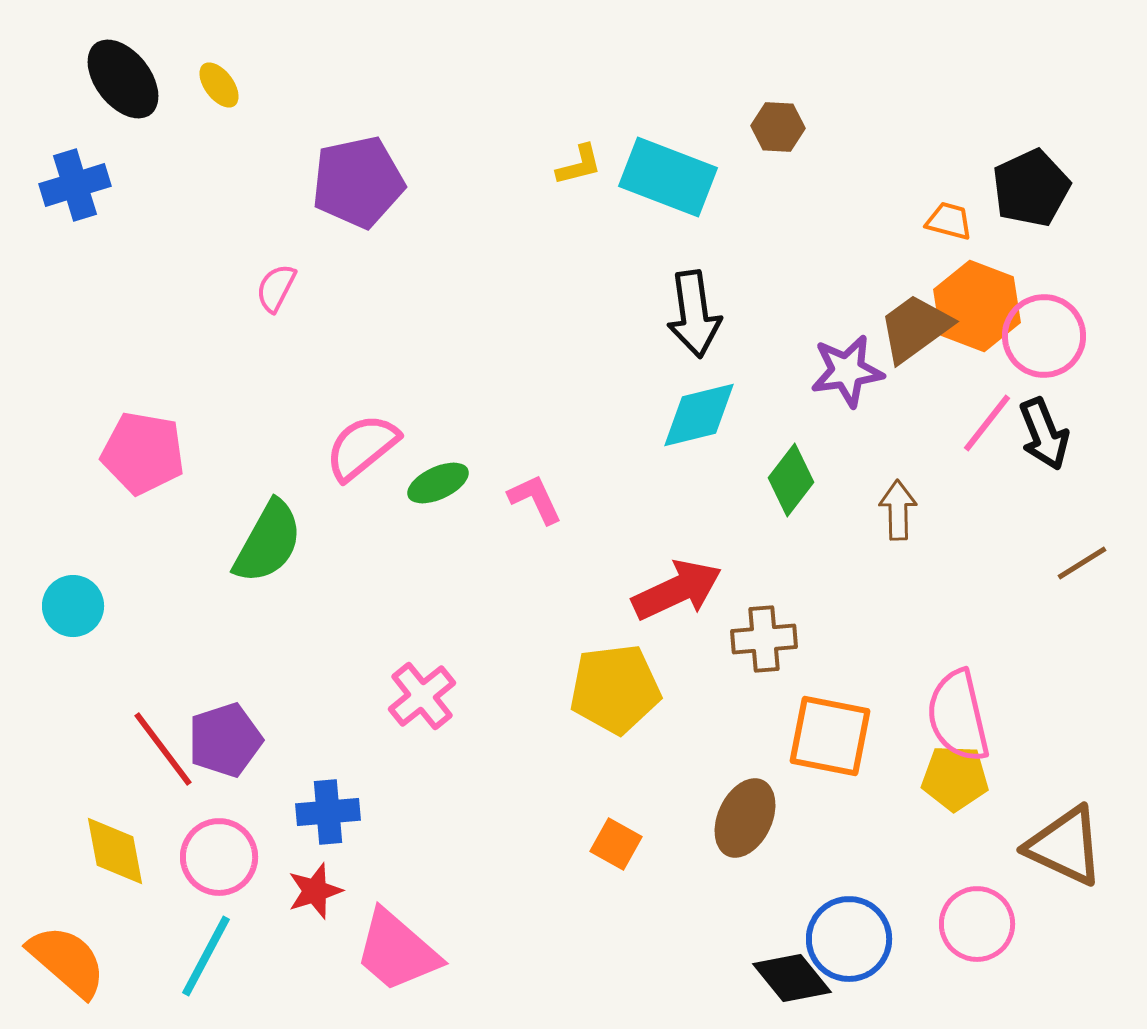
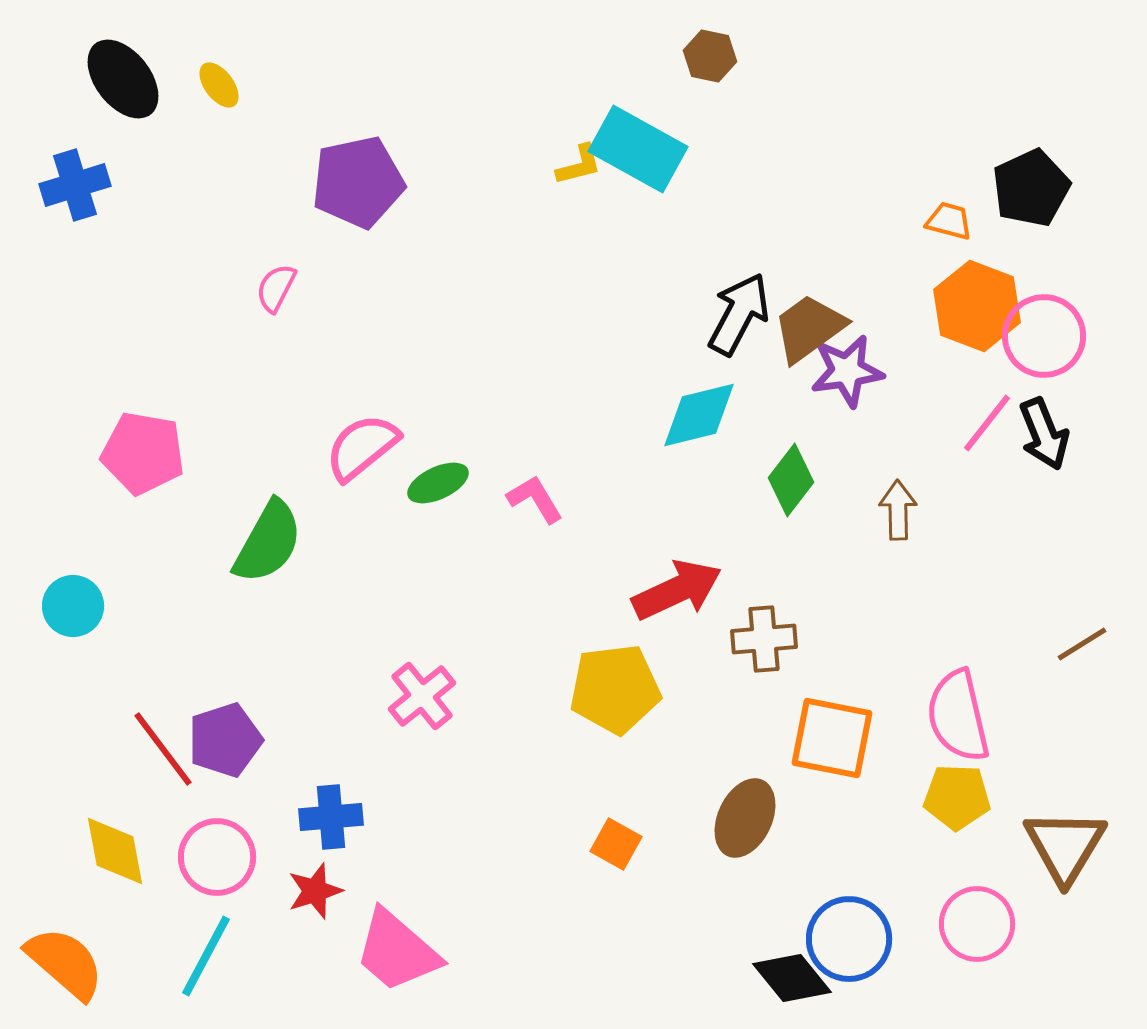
brown hexagon at (778, 127): moved 68 px left, 71 px up; rotated 9 degrees clockwise
cyan rectangle at (668, 177): moved 30 px left, 28 px up; rotated 8 degrees clockwise
black arrow at (694, 314): moved 45 px right; rotated 144 degrees counterclockwise
brown trapezoid at (915, 328): moved 106 px left
pink L-shape at (535, 499): rotated 6 degrees counterclockwise
brown line at (1082, 563): moved 81 px down
orange square at (830, 736): moved 2 px right, 2 px down
yellow pentagon at (955, 778): moved 2 px right, 19 px down
blue cross at (328, 812): moved 3 px right, 5 px down
brown triangle at (1065, 846): rotated 36 degrees clockwise
pink circle at (219, 857): moved 2 px left
orange semicircle at (67, 961): moved 2 px left, 2 px down
